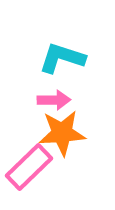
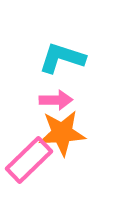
pink arrow: moved 2 px right
pink rectangle: moved 7 px up
